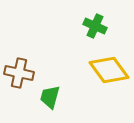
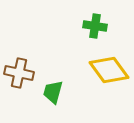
green cross: rotated 15 degrees counterclockwise
green trapezoid: moved 3 px right, 5 px up
